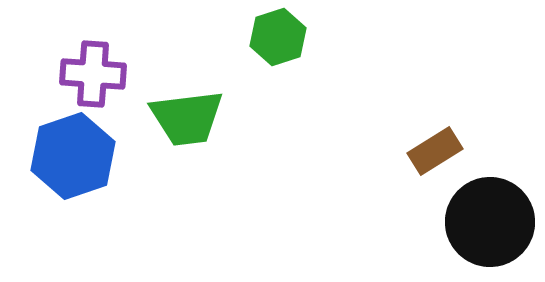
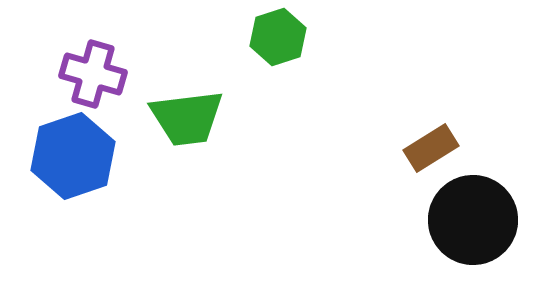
purple cross: rotated 12 degrees clockwise
brown rectangle: moved 4 px left, 3 px up
black circle: moved 17 px left, 2 px up
